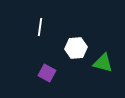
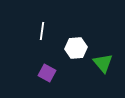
white line: moved 2 px right, 4 px down
green triangle: rotated 35 degrees clockwise
